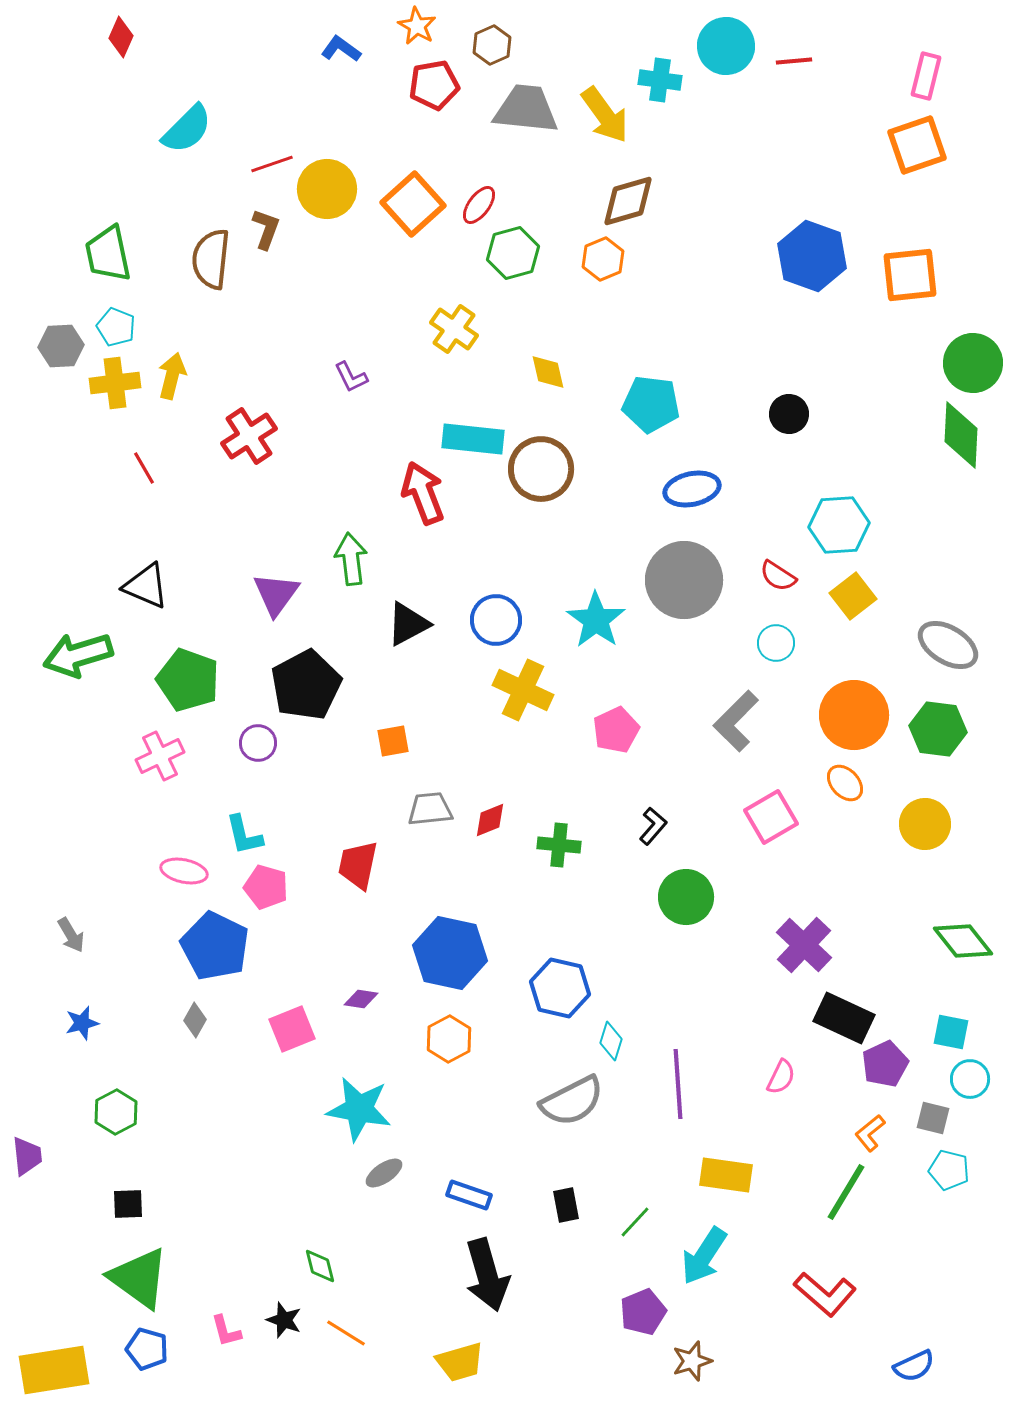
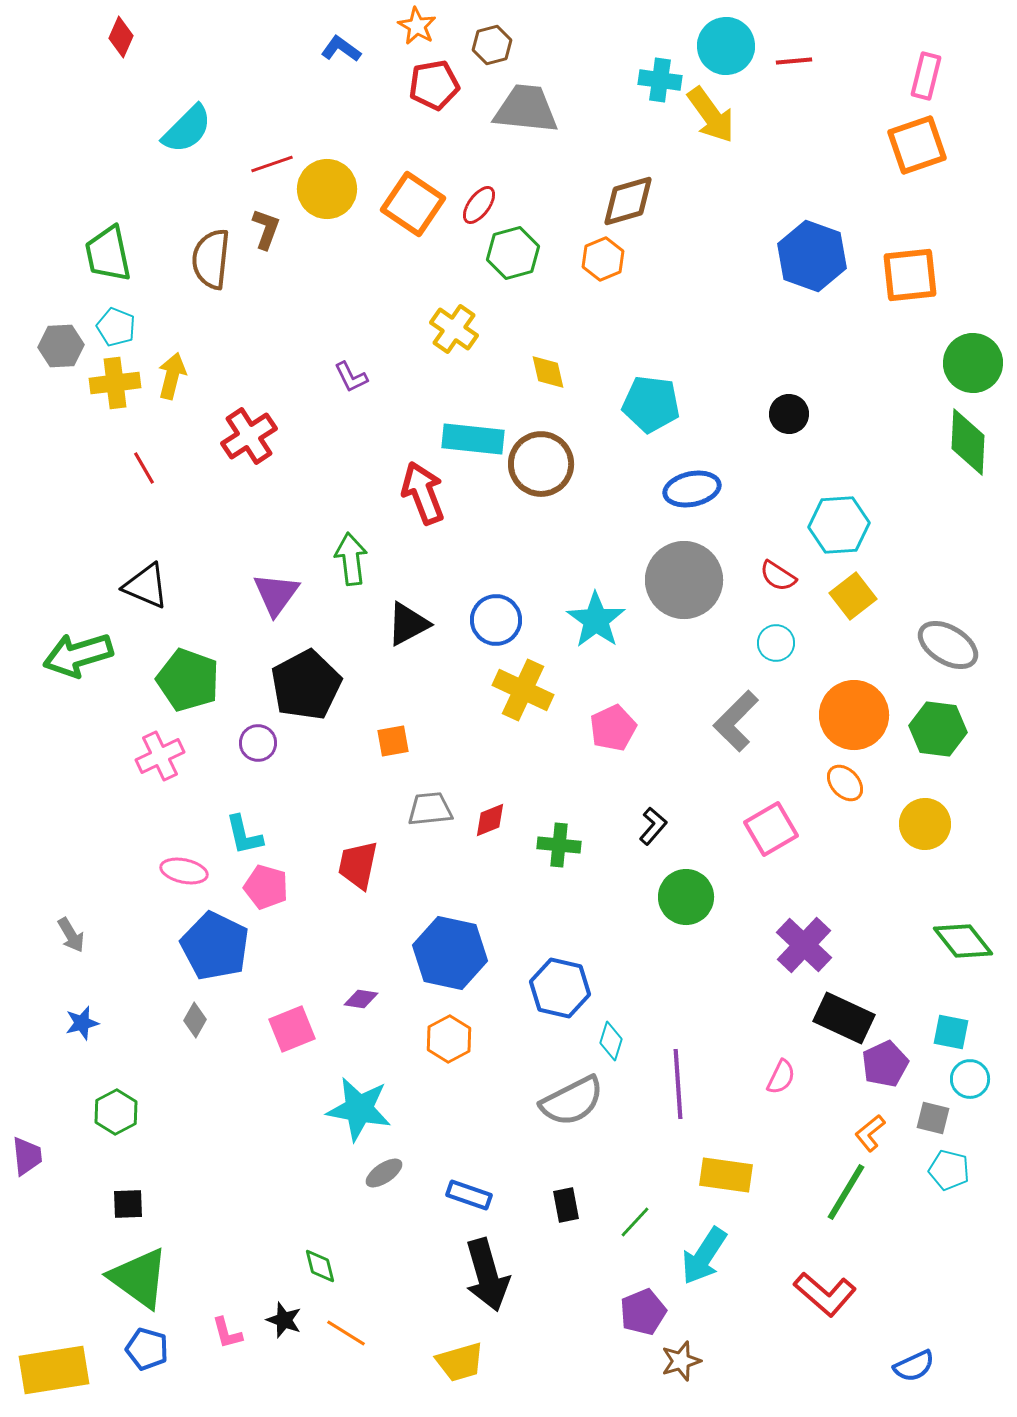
brown hexagon at (492, 45): rotated 9 degrees clockwise
yellow arrow at (605, 115): moved 106 px right
orange square at (413, 204): rotated 14 degrees counterclockwise
green diamond at (961, 435): moved 7 px right, 7 px down
brown circle at (541, 469): moved 5 px up
pink pentagon at (616, 730): moved 3 px left, 2 px up
pink square at (771, 817): moved 12 px down
pink L-shape at (226, 1331): moved 1 px right, 2 px down
brown star at (692, 1361): moved 11 px left
